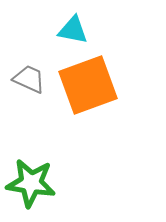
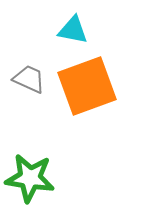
orange square: moved 1 px left, 1 px down
green star: moved 1 px left, 5 px up
